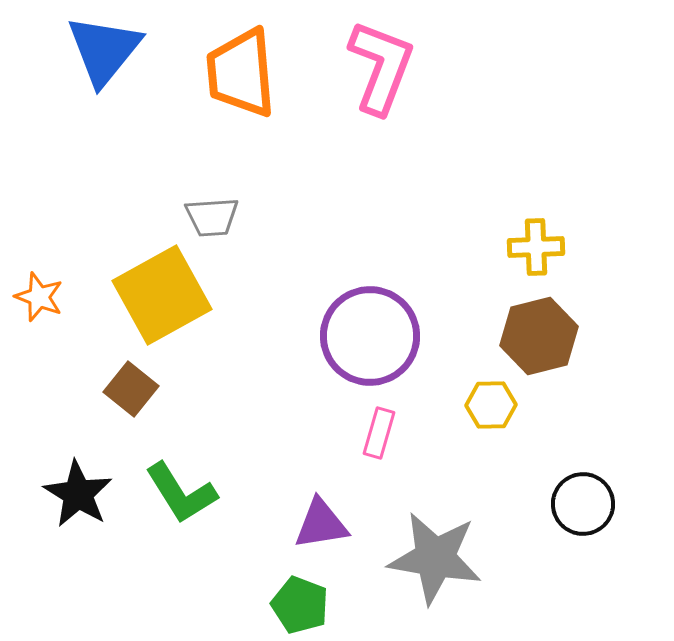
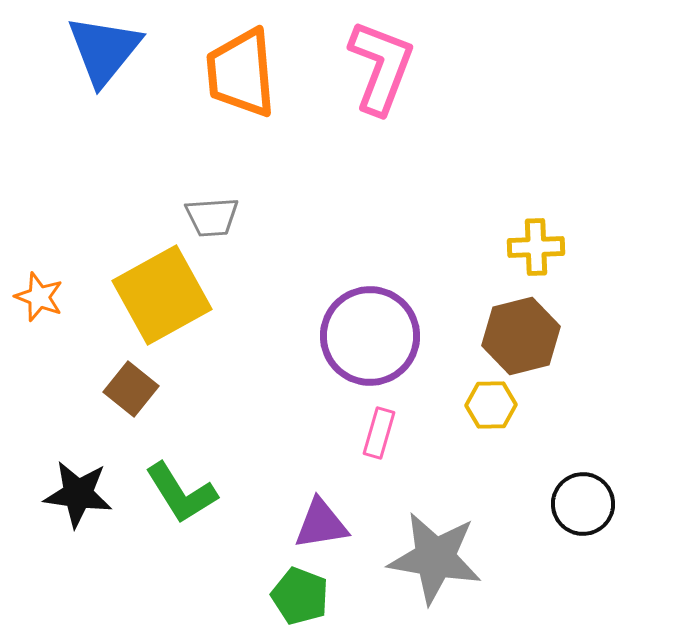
brown hexagon: moved 18 px left
black star: rotated 24 degrees counterclockwise
green pentagon: moved 9 px up
